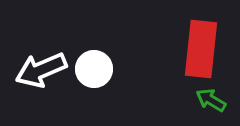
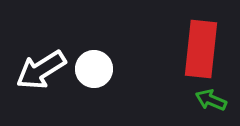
white arrow: rotated 9 degrees counterclockwise
green arrow: rotated 8 degrees counterclockwise
